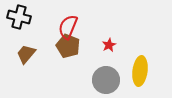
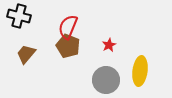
black cross: moved 1 px up
